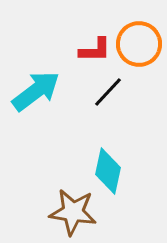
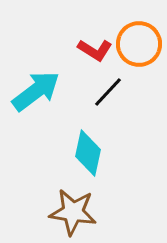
red L-shape: rotated 32 degrees clockwise
cyan diamond: moved 20 px left, 18 px up
